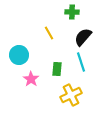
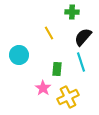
pink star: moved 12 px right, 9 px down
yellow cross: moved 3 px left, 2 px down
